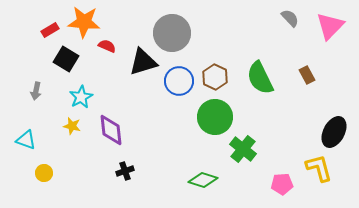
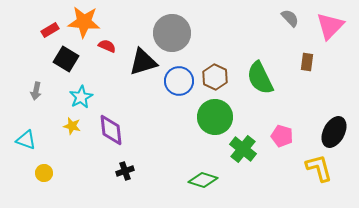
brown rectangle: moved 13 px up; rotated 36 degrees clockwise
pink pentagon: moved 48 px up; rotated 20 degrees clockwise
